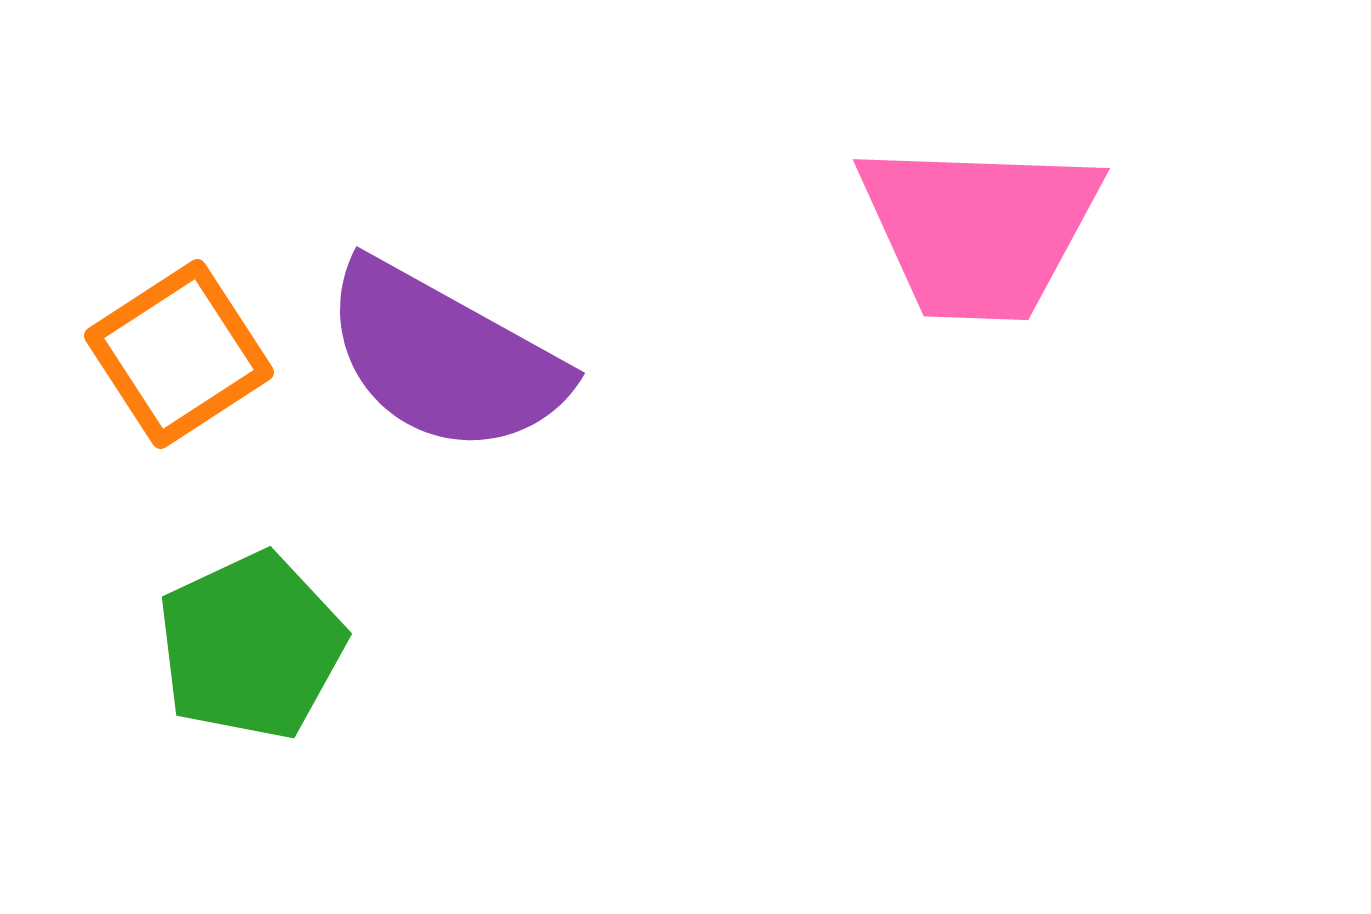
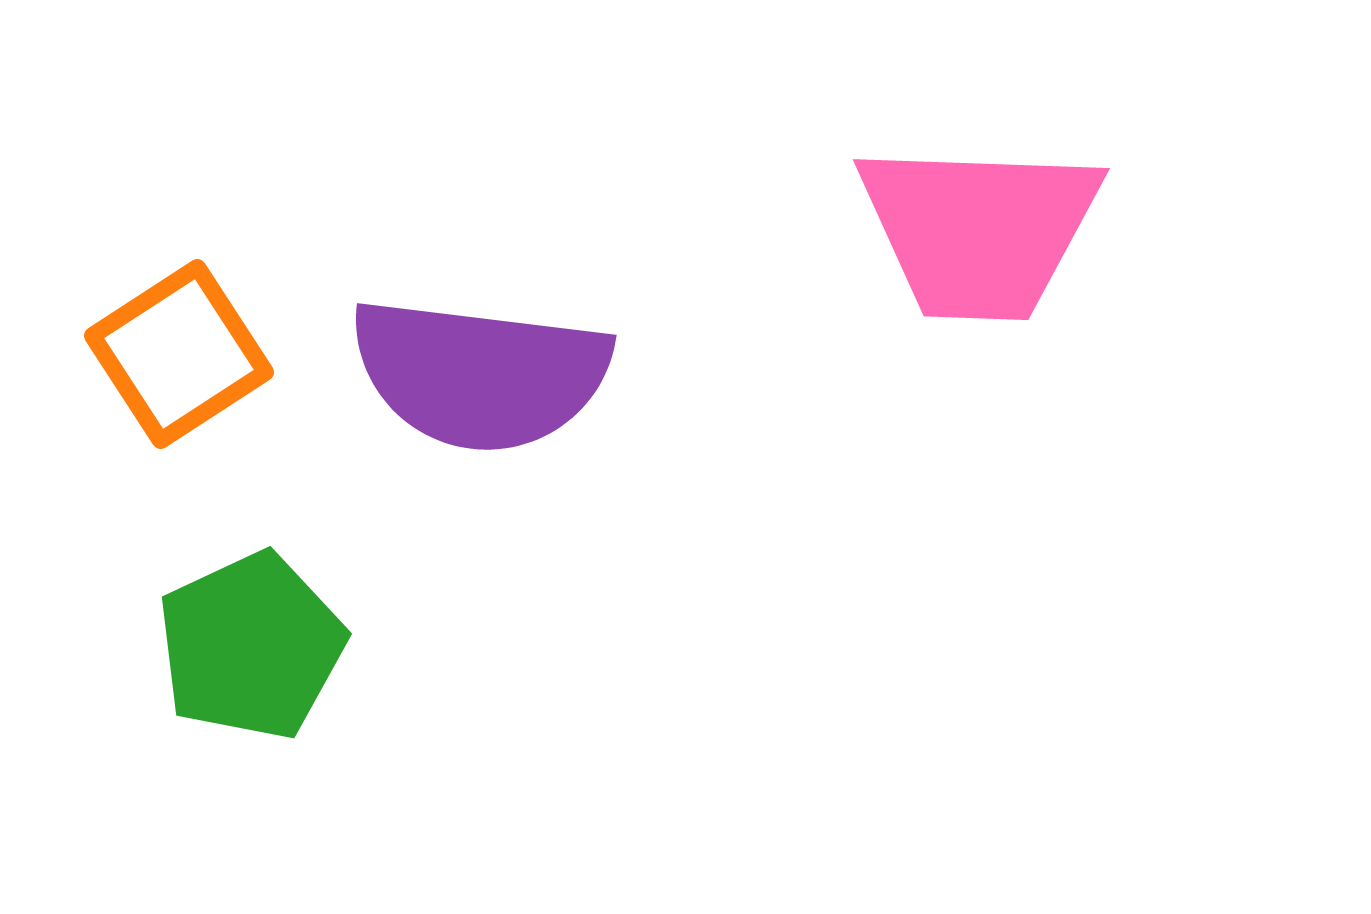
purple semicircle: moved 36 px right, 16 px down; rotated 22 degrees counterclockwise
